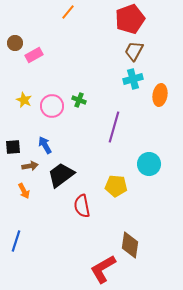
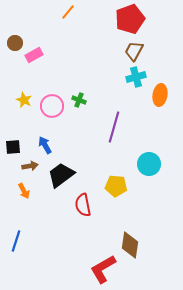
cyan cross: moved 3 px right, 2 px up
red semicircle: moved 1 px right, 1 px up
